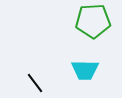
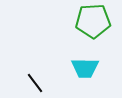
cyan trapezoid: moved 2 px up
